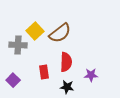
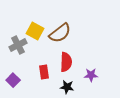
yellow square: rotated 18 degrees counterclockwise
gray cross: rotated 30 degrees counterclockwise
